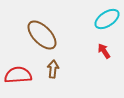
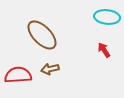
cyan ellipse: moved 2 px up; rotated 40 degrees clockwise
red arrow: moved 1 px up
brown arrow: moved 3 px left; rotated 108 degrees counterclockwise
